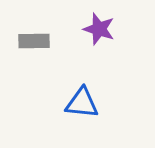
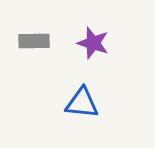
purple star: moved 6 px left, 14 px down
